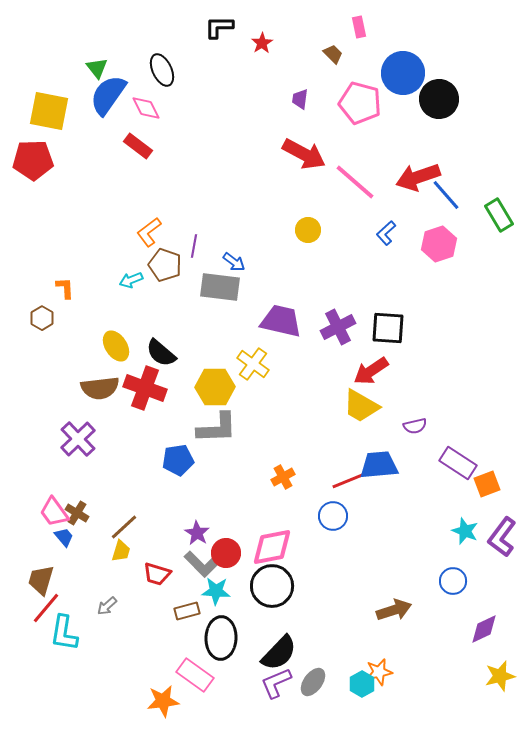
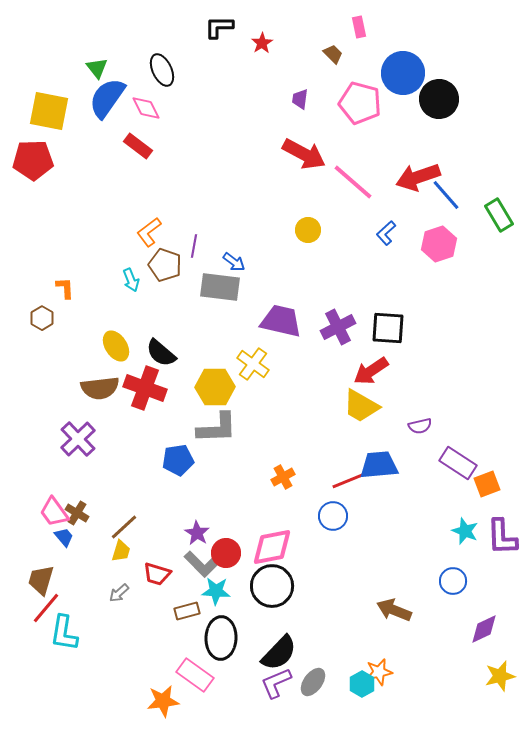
blue semicircle at (108, 95): moved 1 px left, 3 px down
pink line at (355, 182): moved 2 px left
cyan arrow at (131, 280): rotated 90 degrees counterclockwise
purple semicircle at (415, 426): moved 5 px right
purple L-shape at (502, 537): rotated 39 degrees counterclockwise
gray arrow at (107, 606): moved 12 px right, 13 px up
brown arrow at (394, 610): rotated 140 degrees counterclockwise
